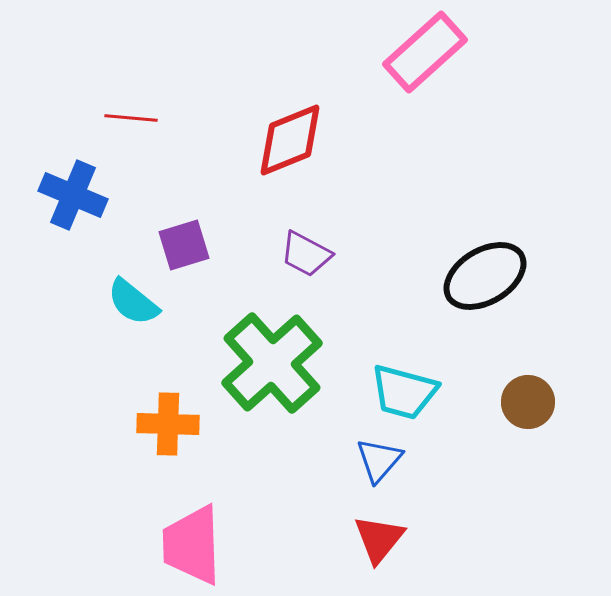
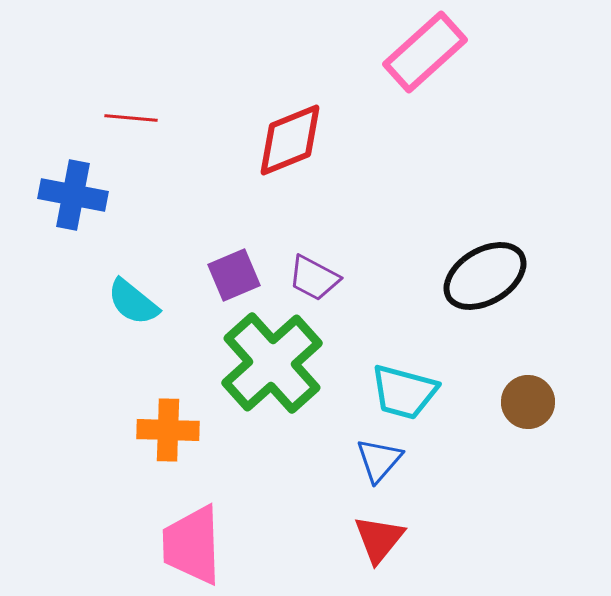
blue cross: rotated 12 degrees counterclockwise
purple square: moved 50 px right, 30 px down; rotated 6 degrees counterclockwise
purple trapezoid: moved 8 px right, 24 px down
orange cross: moved 6 px down
